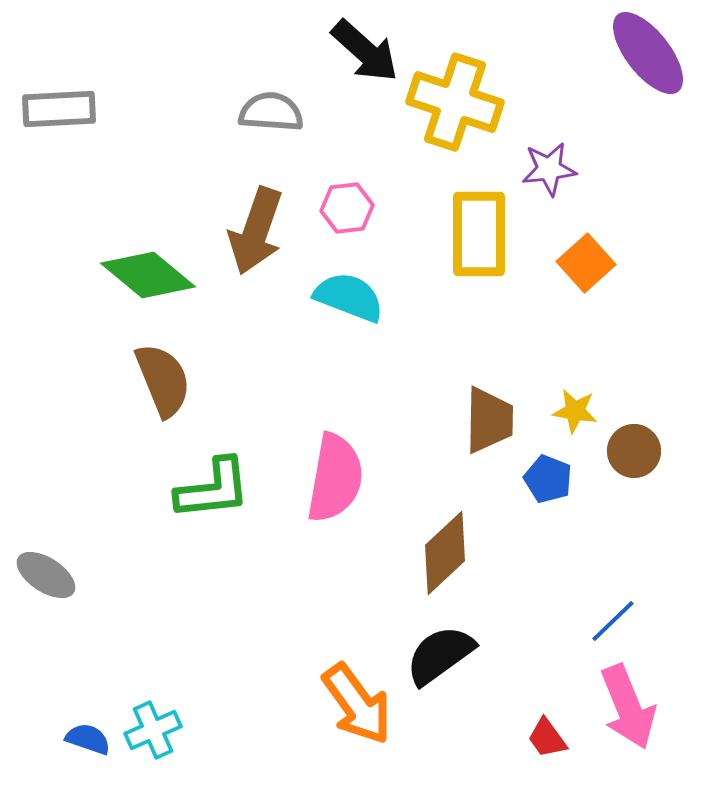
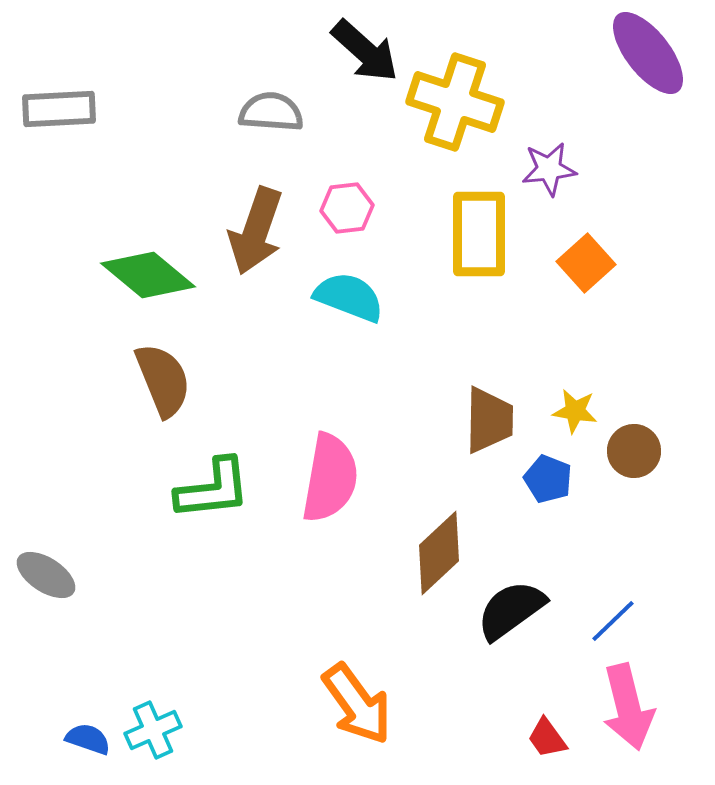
pink semicircle: moved 5 px left
brown diamond: moved 6 px left
black semicircle: moved 71 px right, 45 px up
pink arrow: rotated 8 degrees clockwise
